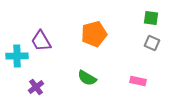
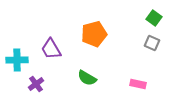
green square: moved 3 px right; rotated 28 degrees clockwise
purple trapezoid: moved 10 px right, 8 px down
cyan cross: moved 4 px down
pink rectangle: moved 3 px down
purple cross: moved 3 px up
